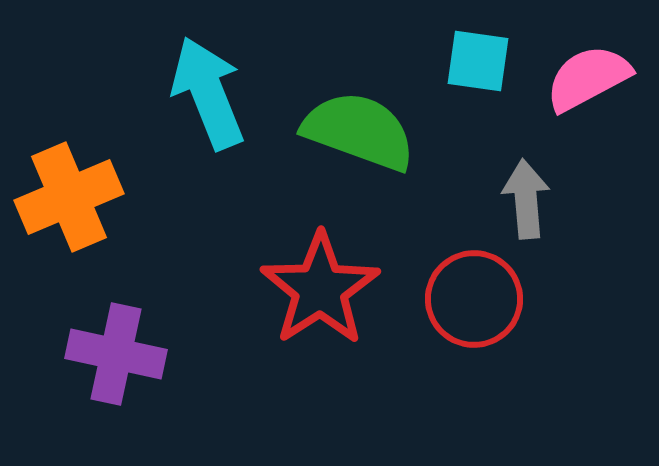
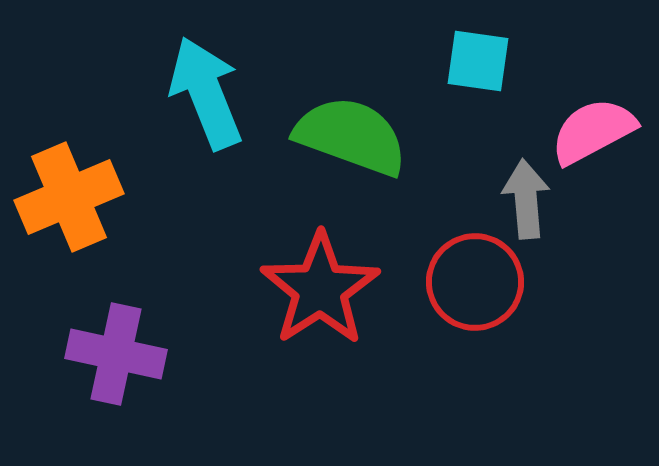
pink semicircle: moved 5 px right, 53 px down
cyan arrow: moved 2 px left
green semicircle: moved 8 px left, 5 px down
red circle: moved 1 px right, 17 px up
